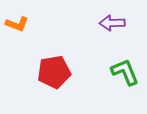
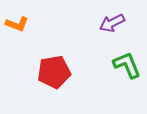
purple arrow: rotated 25 degrees counterclockwise
green L-shape: moved 2 px right, 7 px up
